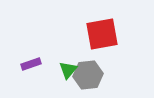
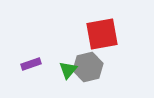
gray hexagon: moved 8 px up; rotated 8 degrees counterclockwise
